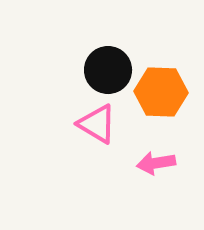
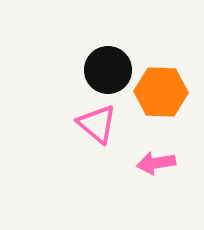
pink triangle: rotated 9 degrees clockwise
